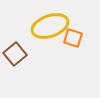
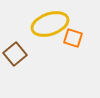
yellow ellipse: moved 2 px up
